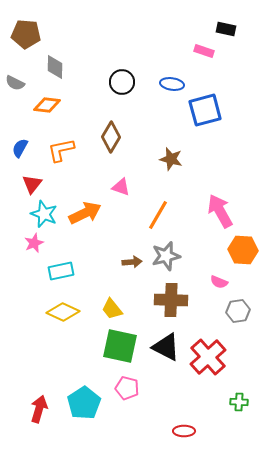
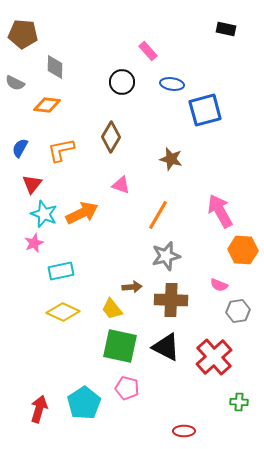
brown pentagon: moved 3 px left
pink rectangle: moved 56 px left; rotated 30 degrees clockwise
pink triangle: moved 2 px up
orange arrow: moved 3 px left
brown arrow: moved 25 px down
pink semicircle: moved 3 px down
red cross: moved 6 px right
